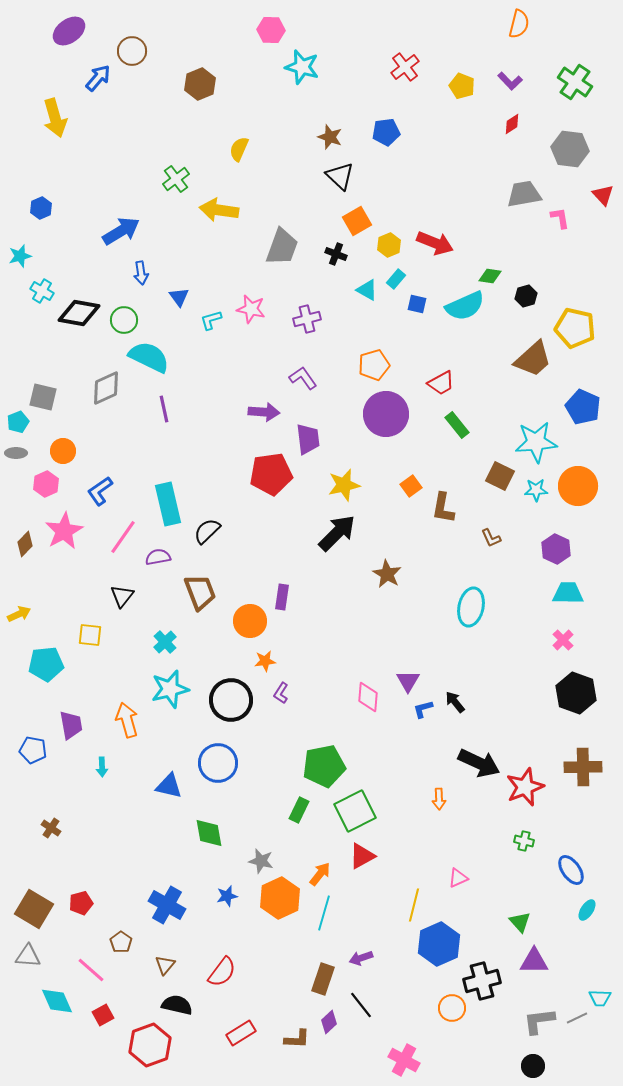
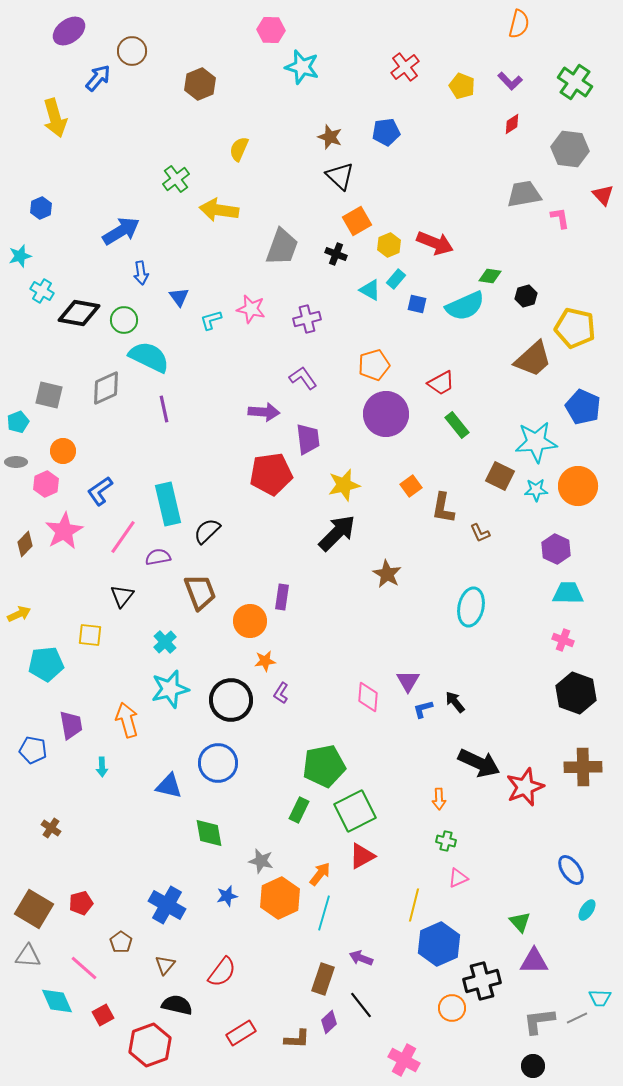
cyan triangle at (367, 290): moved 3 px right
gray square at (43, 397): moved 6 px right, 2 px up
gray ellipse at (16, 453): moved 9 px down
brown L-shape at (491, 538): moved 11 px left, 5 px up
pink cross at (563, 640): rotated 25 degrees counterclockwise
green cross at (524, 841): moved 78 px left
purple arrow at (361, 958): rotated 40 degrees clockwise
pink line at (91, 970): moved 7 px left, 2 px up
